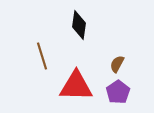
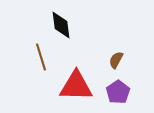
black diamond: moved 18 px left; rotated 16 degrees counterclockwise
brown line: moved 1 px left, 1 px down
brown semicircle: moved 1 px left, 4 px up
